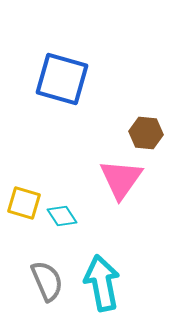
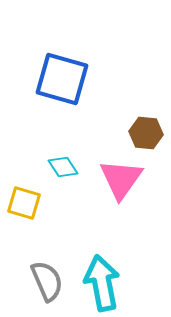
cyan diamond: moved 1 px right, 49 px up
